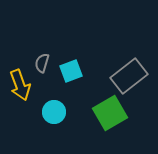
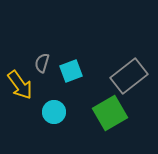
yellow arrow: rotated 16 degrees counterclockwise
